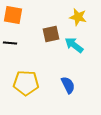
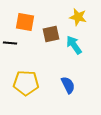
orange square: moved 12 px right, 7 px down
cyan arrow: rotated 18 degrees clockwise
